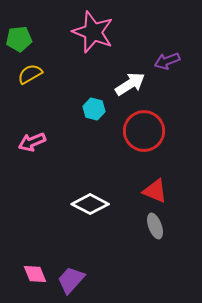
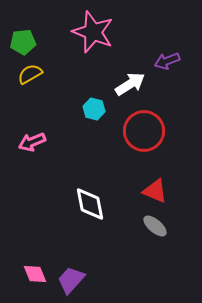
green pentagon: moved 4 px right, 3 px down
white diamond: rotated 51 degrees clockwise
gray ellipse: rotated 30 degrees counterclockwise
